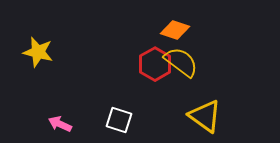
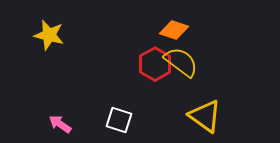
orange diamond: moved 1 px left
yellow star: moved 11 px right, 17 px up
pink arrow: rotated 10 degrees clockwise
